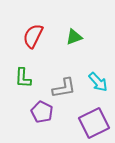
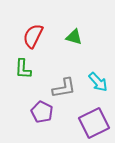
green triangle: rotated 36 degrees clockwise
green L-shape: moved 9 px up
